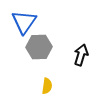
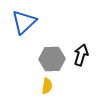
blue triangle: rotated 12 degrees clockwise
gray hexagon: moved 13 px right, 12 px down
